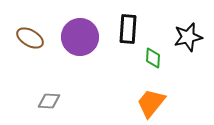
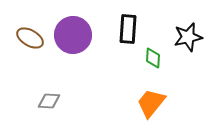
purple circle: moved 7 px left, 2 px up
